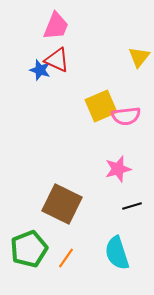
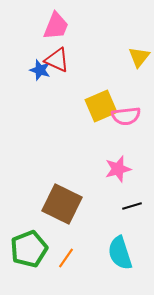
cyan semicircle: moved 3 px right
